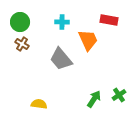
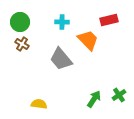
red rectangle: rotated 24 degrees counterclockwise
orange trapezoid: rotated 20 degrees counterclockwise
